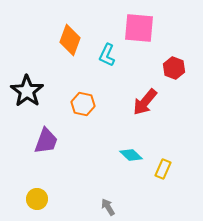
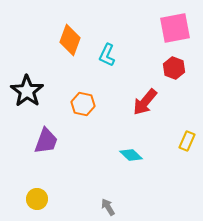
pink square: moved 36 px right; rotated 16 degrees counterclockwise
yellow rectangle: moved 24 px right, 28 px up
